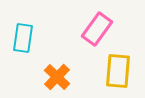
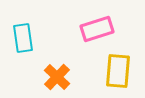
pink rectangle: rotated 36 degrees clockwise
cyan rectangle: rotated 16 degrees counterclockwise
